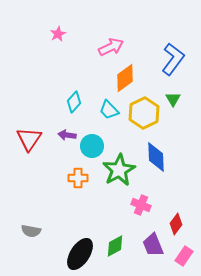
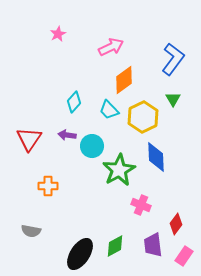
orange diamond: moved 1 px left, 2 px down
yellow hexagon: moved 1 px left, 4 px down
orange cross: moved 30 px left, 8 px down
purple trapezoid: rotated 15 degrees clockwise
